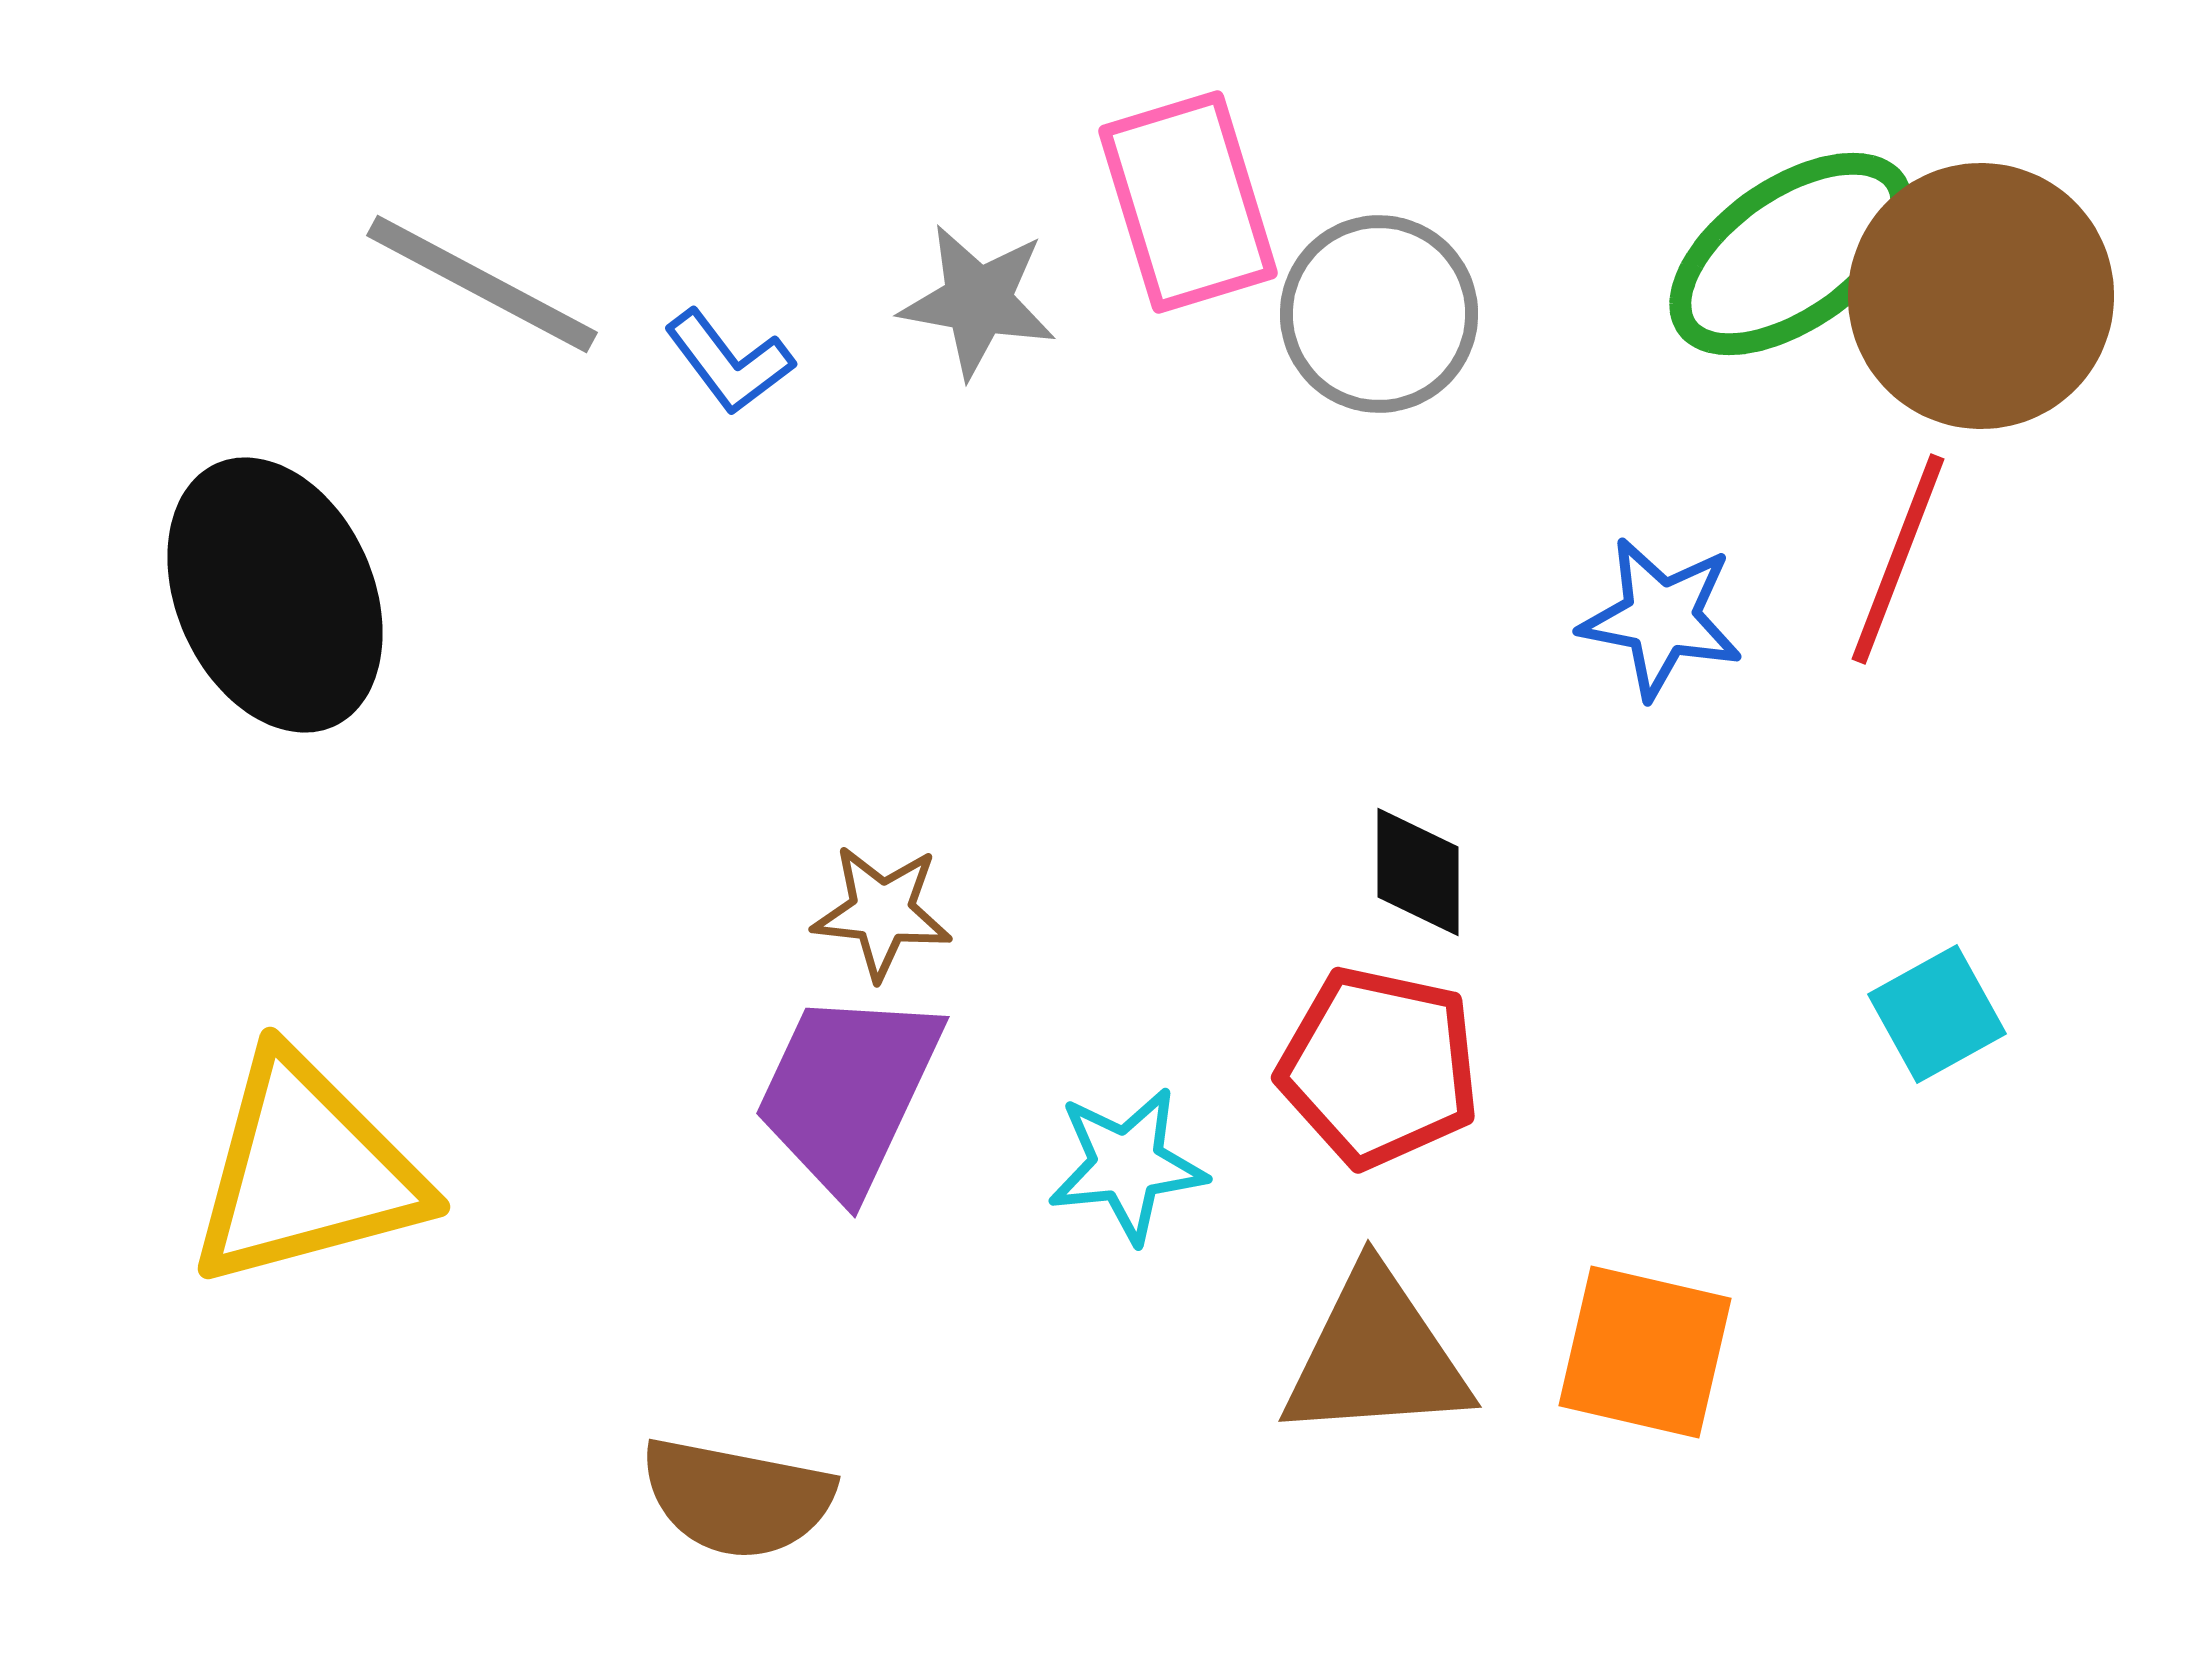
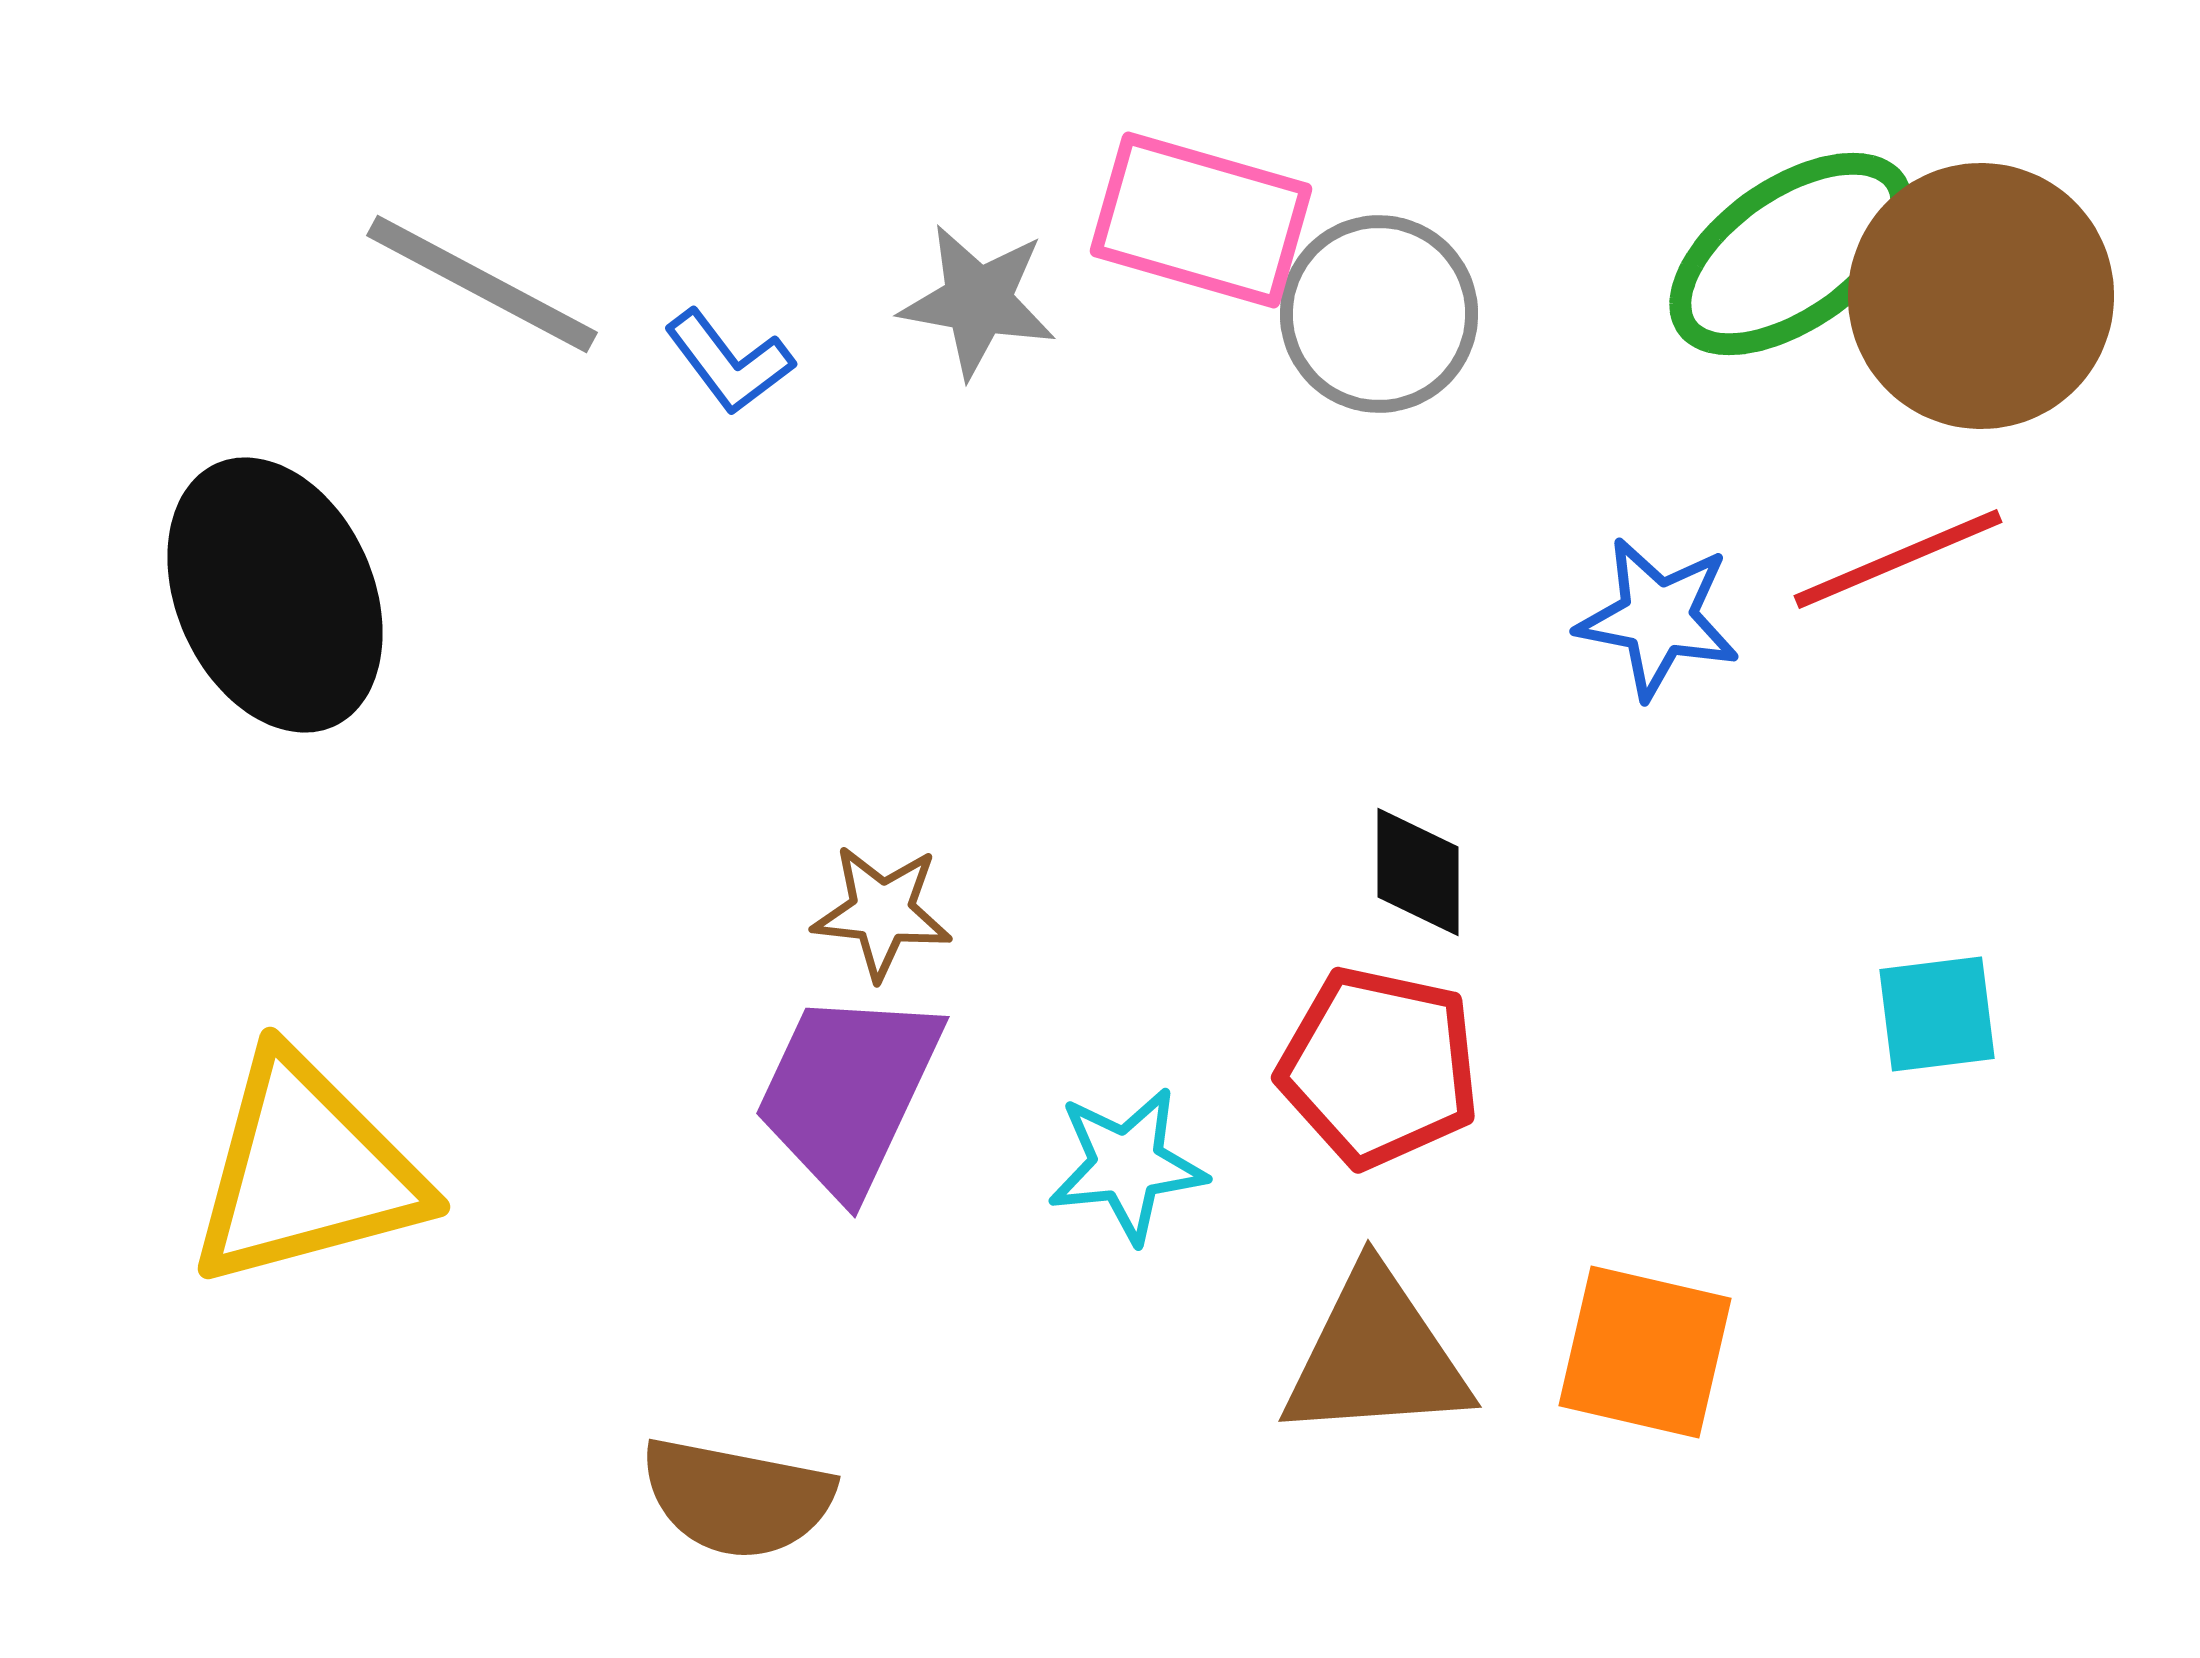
pink rectangle: moved 13 px right, 18 px down; rotated 57 degrees counterclockwise
red line: rotated 46 degrees clockwise
blue star: moved 3 px left
cyan square: rotated 22 degrees clockwise
